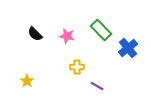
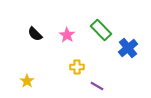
pink star: moved 1 px up; rotated 21 degrees clockwise
